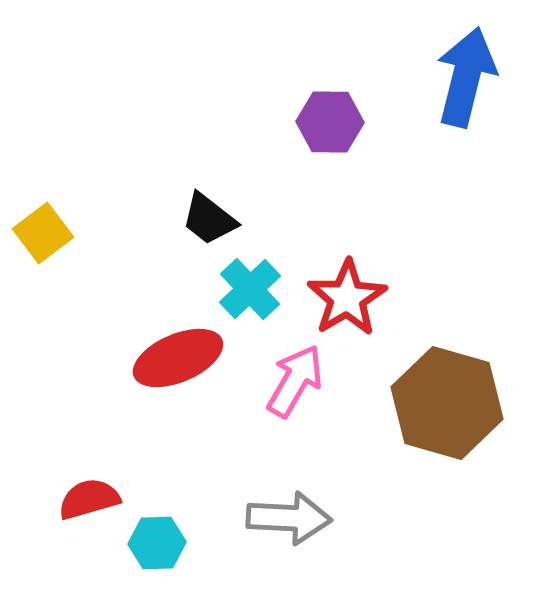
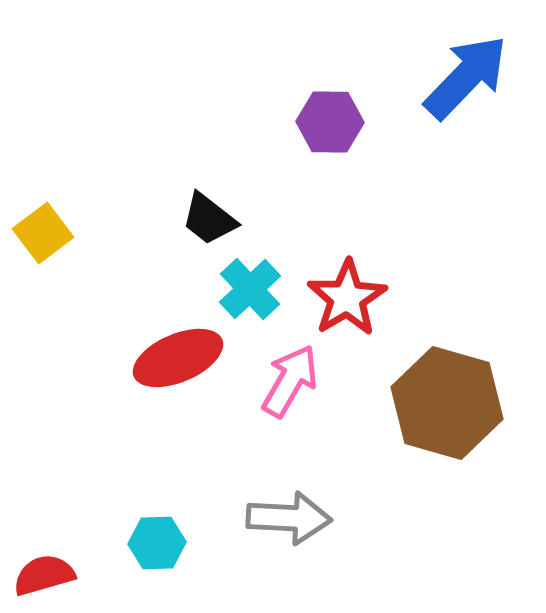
blue arrow: rotated 30 degrees clockwise
pink arrow: moved 5 px left
red semicircle: moved 45 px left, 76 px down
